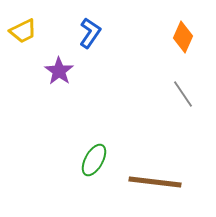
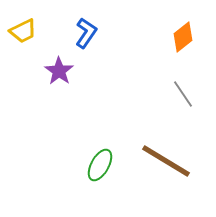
blue L-shape: moved 4 px left
orange diamond: rotated 28 degrees clockwise
green ellipse: moved 6 px right, 5 px down
brown line: moved 11 px right, 21 px up; rotated 24 degrees clockwise
